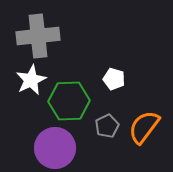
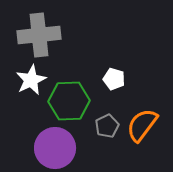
gray cross: moved 1 px right, 1 px up
orange semicircle: moved 2 px left, 2 px up
